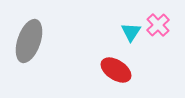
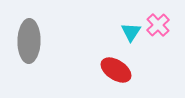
gray ellipse: rotated 18 degrees counterclockwise
